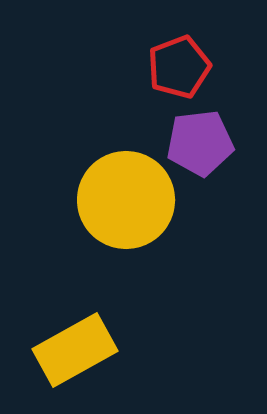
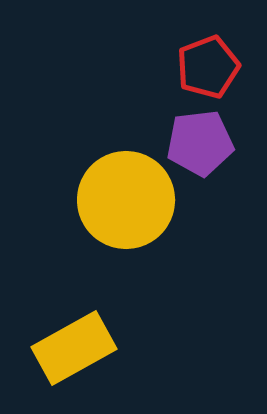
red pentagon: moved 29 px right
yellow rectangle: moved 1 px left, 2 px up
